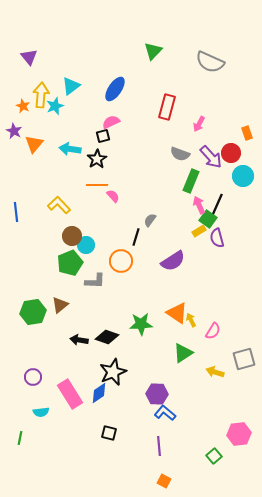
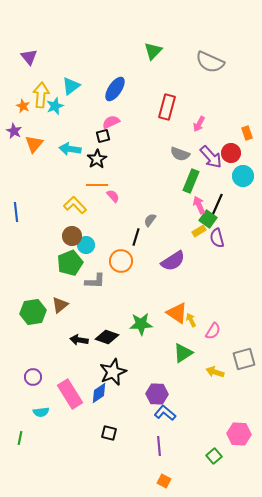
yellow L-shape at (59, 205): moved 16 px right
pink hexagon at (239, 434): rotated 10 degrees clockwise
